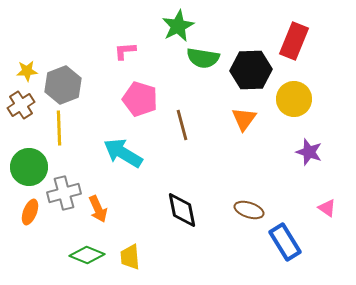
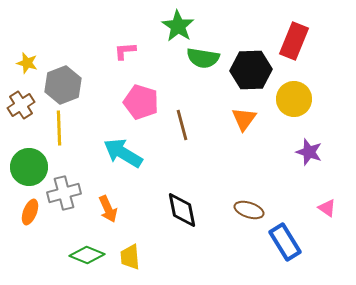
green star: rotated 12 degrees counterclockwise
yellow star: moved 8 px up; rotated 20 degrees clockwise
pink pentagon: moved 1 px right, 3 px down
orange arrow: moved 10 px right
